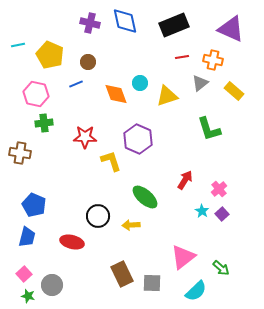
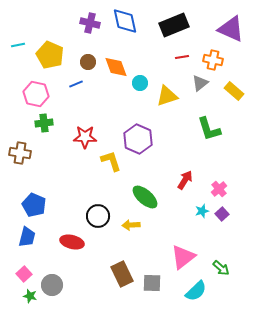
orange diamond: moved 27 px up
cyan star: rotated 24 degrees clockwise
green star: moved 2 px right
